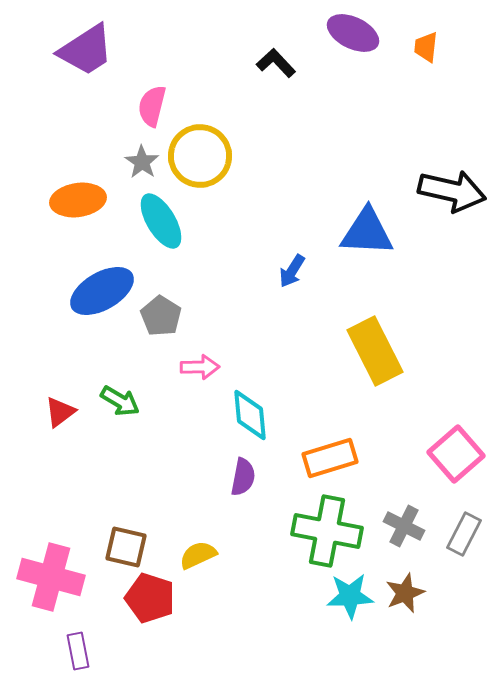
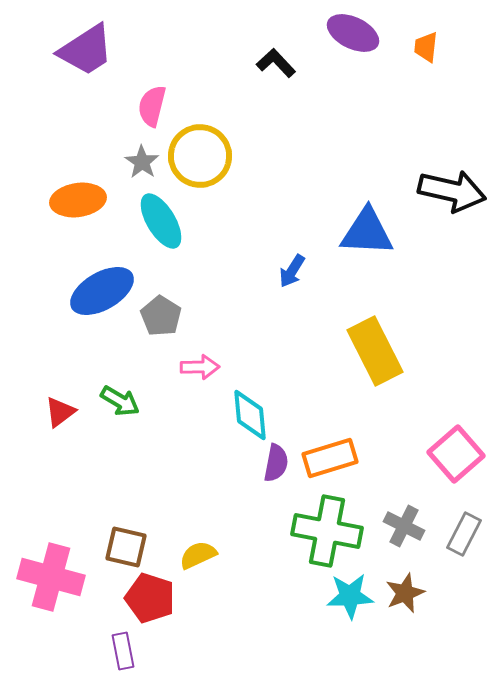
purple semicircle: moved 33 px right, 14 px up
purple rectangle: moved 45 px right
